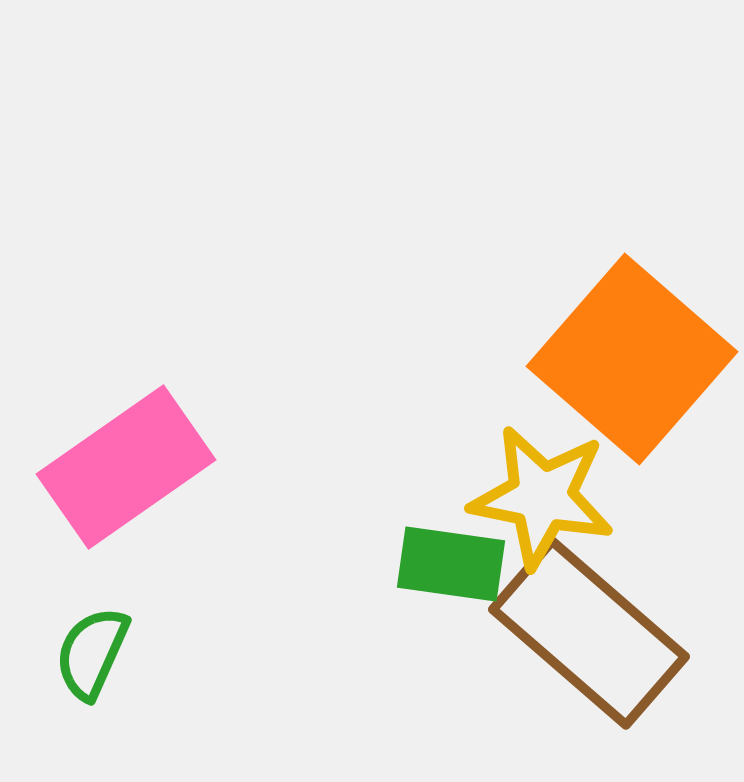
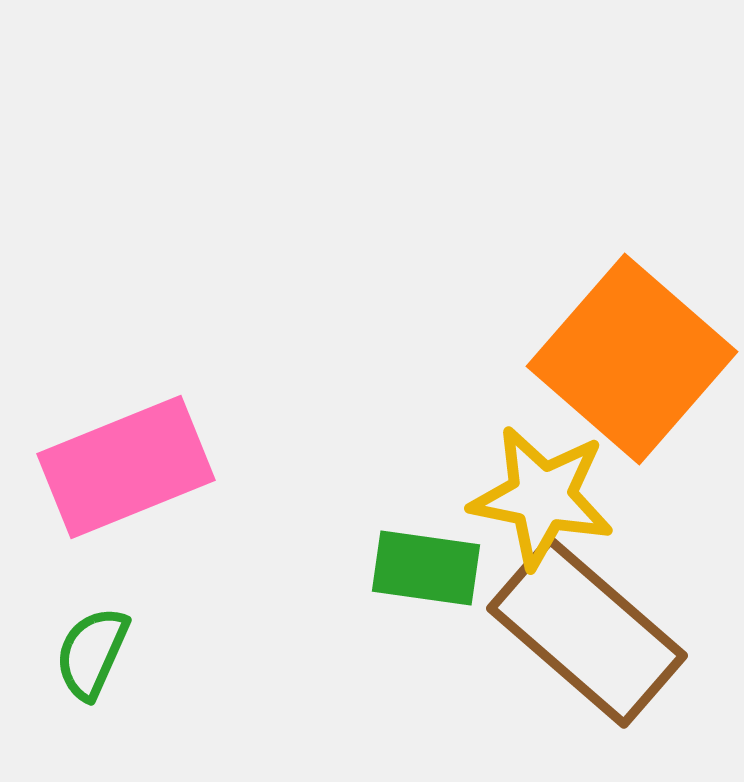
pink rectangle: rotated 13 degrees clockwise
green rectangle: moved 25 px left, 4 px down
brown rectangle: moved 2 px left, 1 px up
